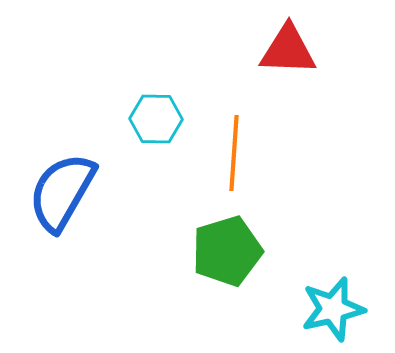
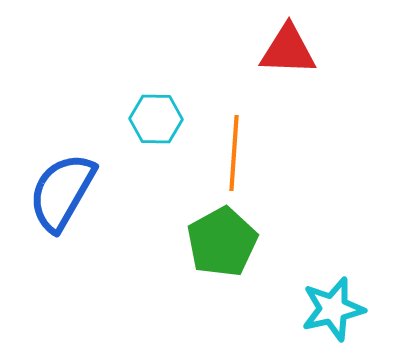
green pentagon: moved 5 px left, 9 px up; rotated 12 degrees counterclockwise
